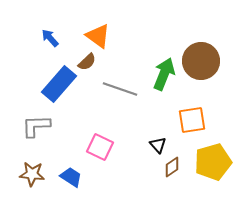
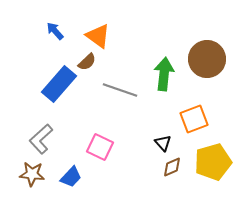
blue arrow: moved 5 px right, 7 px up
brown circle: moved 6 px right, 2 px up
green arrow: rotated 16 degrees counterclockwise
gray line: moved 1 px down
orange square: moved 2 px right, 1 px up; rotated 12 degrees counterclockwise
gray L-shape: moved 5 px right, 13 px down; rotated 40 degrees counterclockwise
black triangle: moved 5 px right, 2 px up
brown diamond: rotated 10 degrees clockwise
blue trapezoid: rotated 100 degrees clockwise
